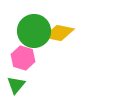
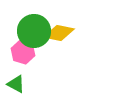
pink hexagon: moved 6 px up
green triangle: moved 1 px up; rotated 42 degrees counterclockwise
